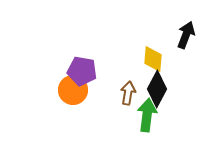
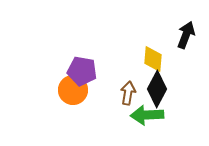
green arrow: rotated 100 degrees counterclockwise
